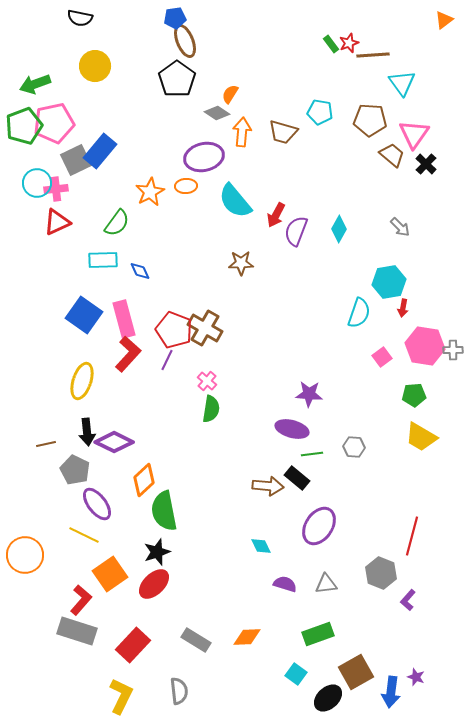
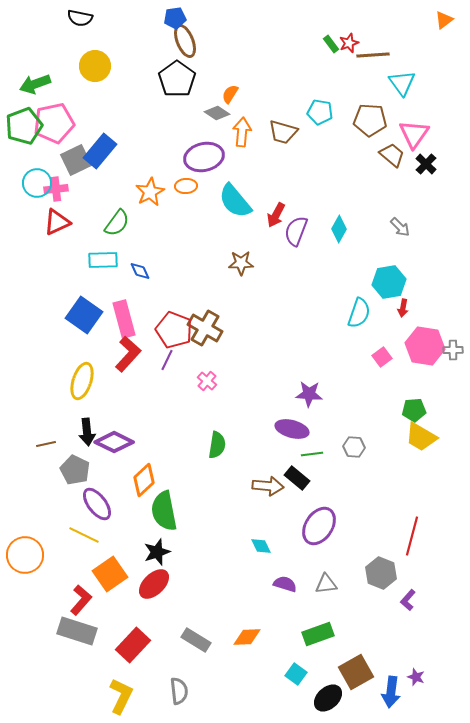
green pentagon at (414, 395): moved 15 px down
green semicircle at (211, 409): moved 6 px right, 36 px down
